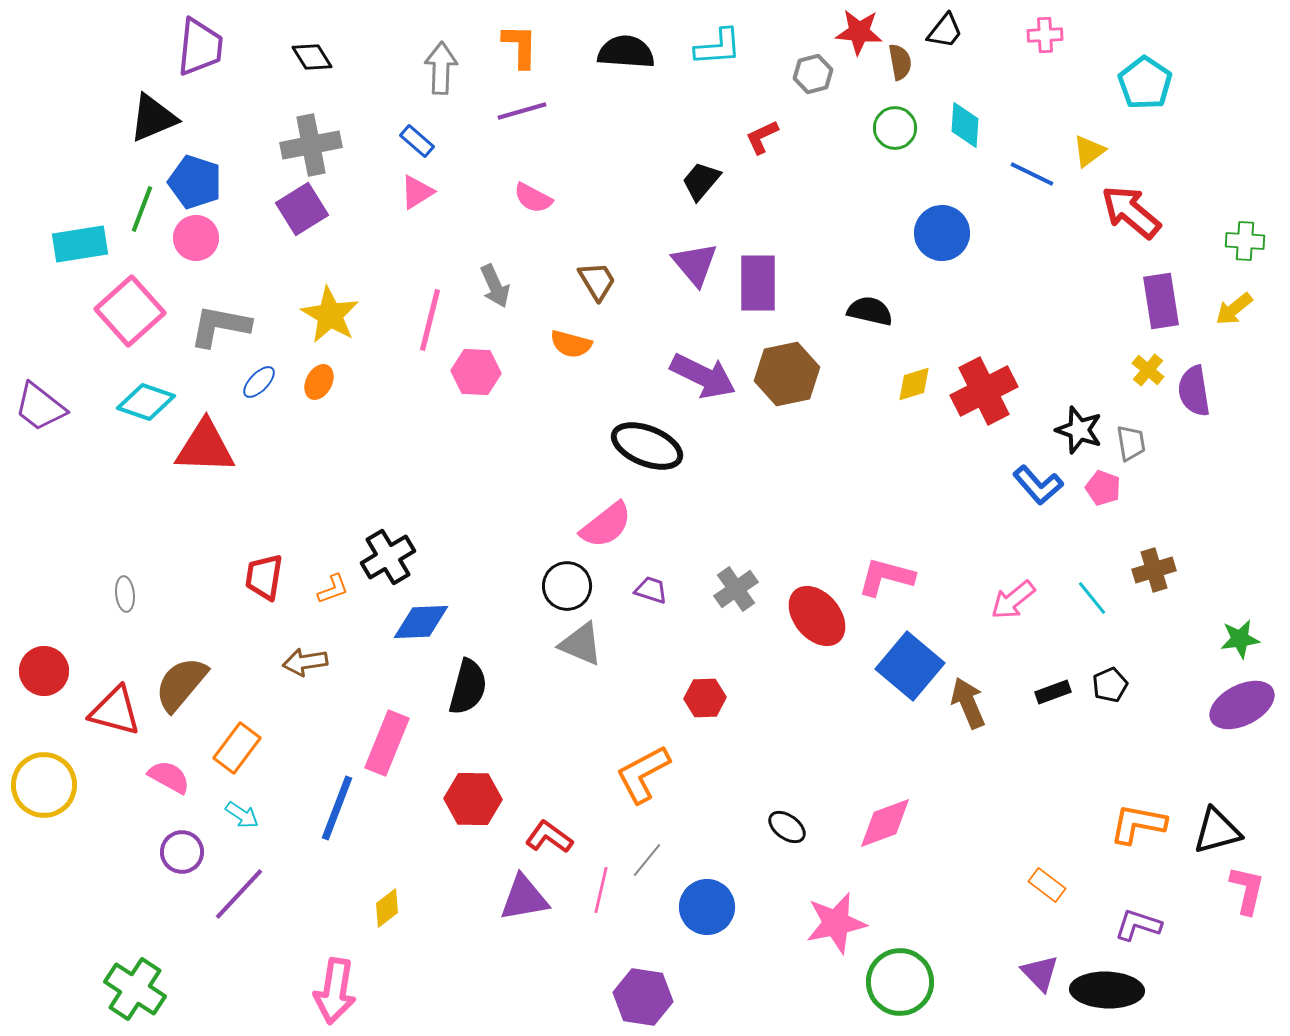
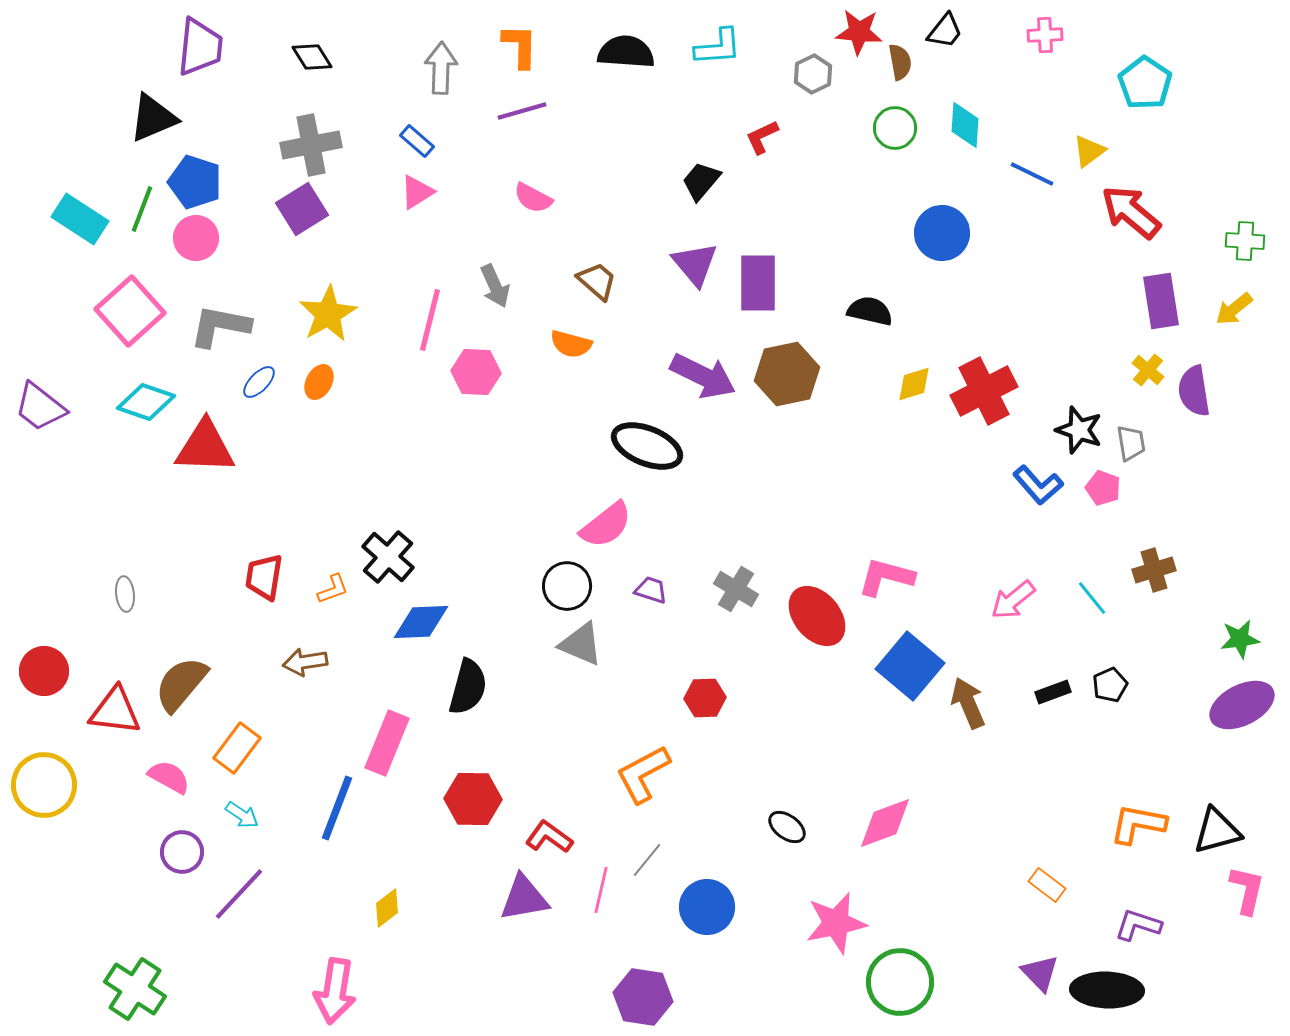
gray hexagon at (813, 74): rotated 12 degrees counterclockwise
cyan rectangle at (80, 244): moved 25 px up; rotated 42 degrees clockwise
brown trapezoid at (597, 281): rotated 18 degrees counterclockwise
yellow star at (330, 315): moved 2 px left, 1 px up; rotated 12 degrees clockwise
black cross at (388, 557): rotated 18 degrees counterclockwise
gray cross at (736, 589): rotated 24 degrees counterclockwise
red triangle at (115, 711): rotated 8 degrees counterclockwise
